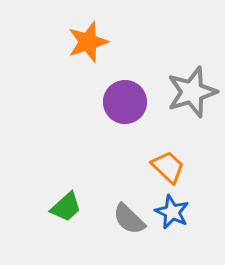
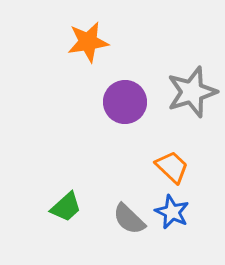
orange star: rotated 9 degrees clockwise
orange trapezoid: moved 4 px right
